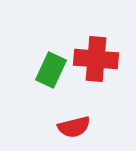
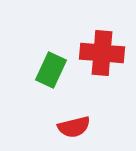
red cross: moved 6 px right, 6 px up
